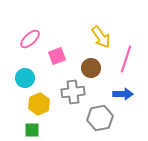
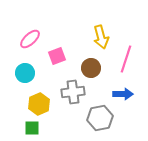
yellow arrow: rotated 20 degrees clockwise
cyan circle: moved 5 px up
green square: moved 2 px up
